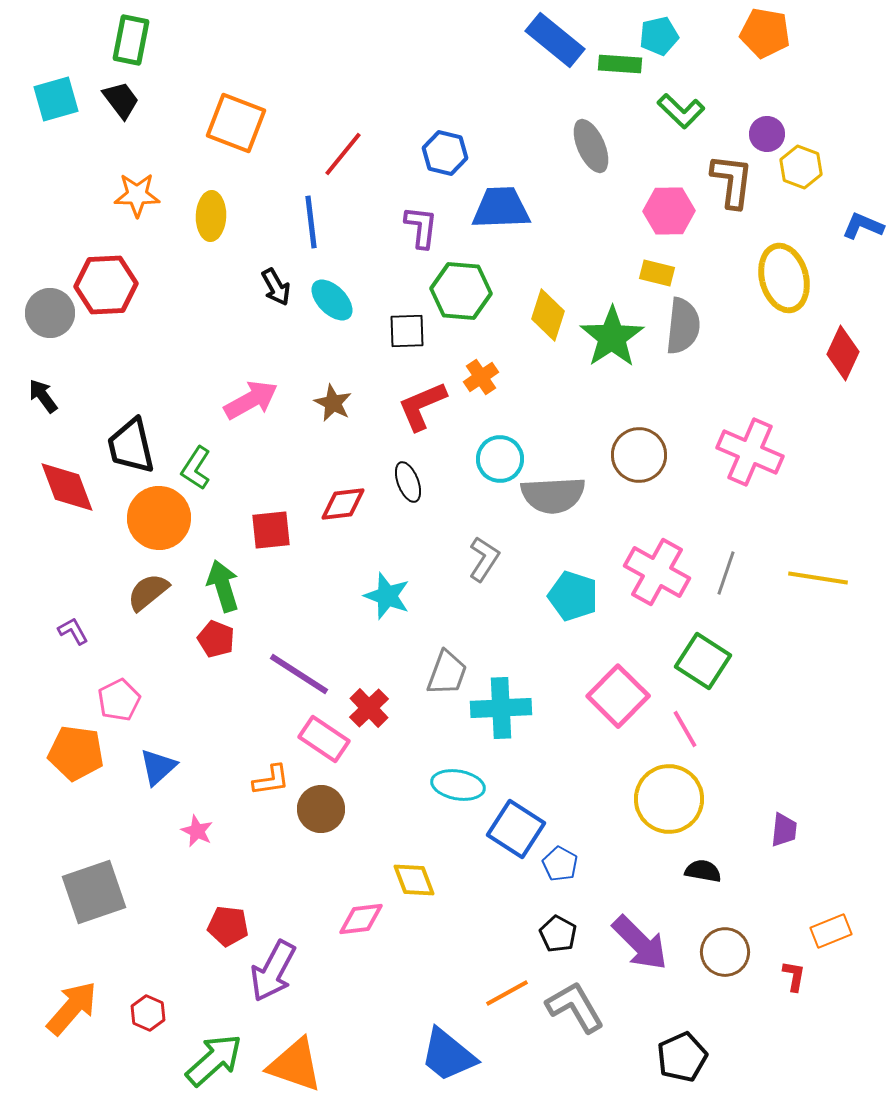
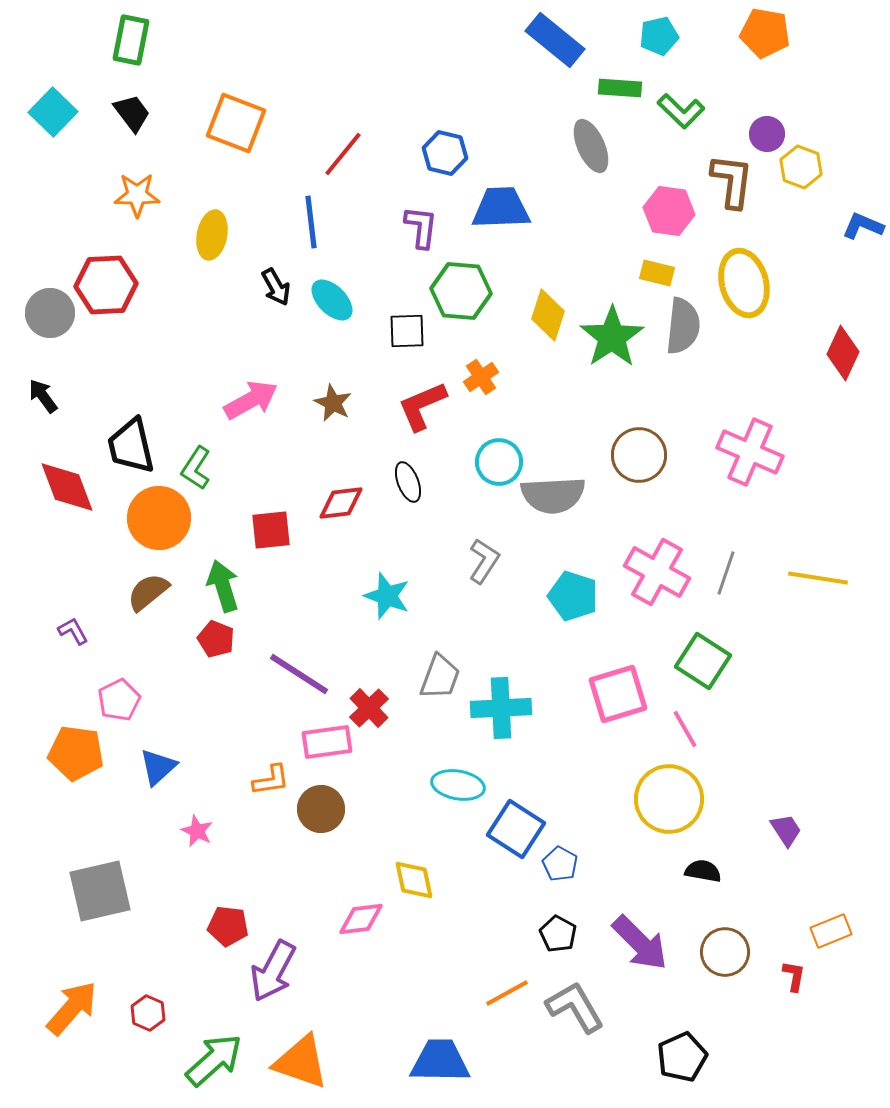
green rectangle at (620, 64): moved 24 px down
cyan square at (56, 99): moved 3 px left, 13 px down; rotated 30 degrees counterclockwise
black trapezoid at (121, 100): moved 11 px right, 13 px down
pink hexagon at (669, 211): rotated 9 degrees clockwise
yellow ellipse at (211, 216): moved 1 px right, 19 px down; rotated 9 degrees clockwise
yellow ellipse at (784, 278): moved 40 px left, 5 px down
cyan circle at (500, 459): moved 1 px left, 3 px down
red diamond at (343, 504): moved 2 px left, 1 px up
gray L-shape at (484, 559): moved 2 px down
gray trapezoid at (447, 673): moved 7 px left, 4 px down
pink square at (618, 696): moved 2 px up; rotated 28 degrees clockwise
pink rectangle at (324, 739): moved 3 px right, 3 px down; rotated 42 degrees counterclockwise
purple trapezoid at (784, 830): moved 2 px right; rotated 39 degrees counterclockwise
yellow diamond at (414, 880): rotated 9 degrees clockwise
gray square at (94, 892): moved 6 px right, 1 px up; rotated 6 degrees clockwise
blue trapezoid at (448, 1055): moved 8 px left, 6 px down; rotated 142 degrees clockwise
orange triangle at (295, 1065): moved 6 px right, 3 px up
